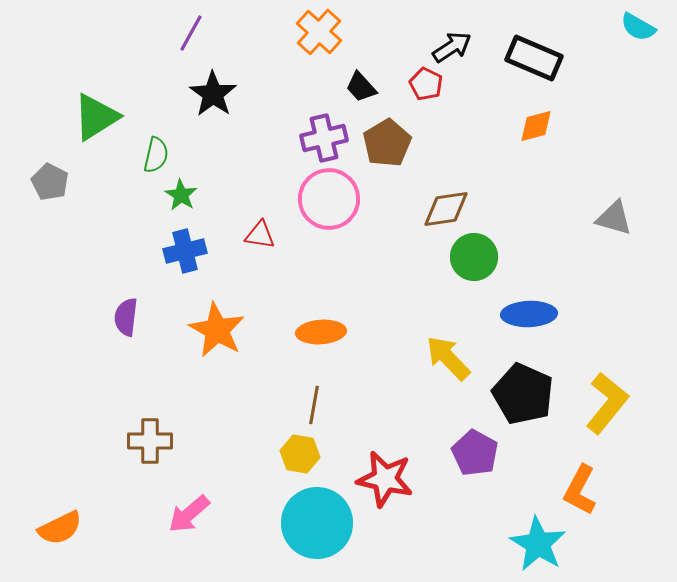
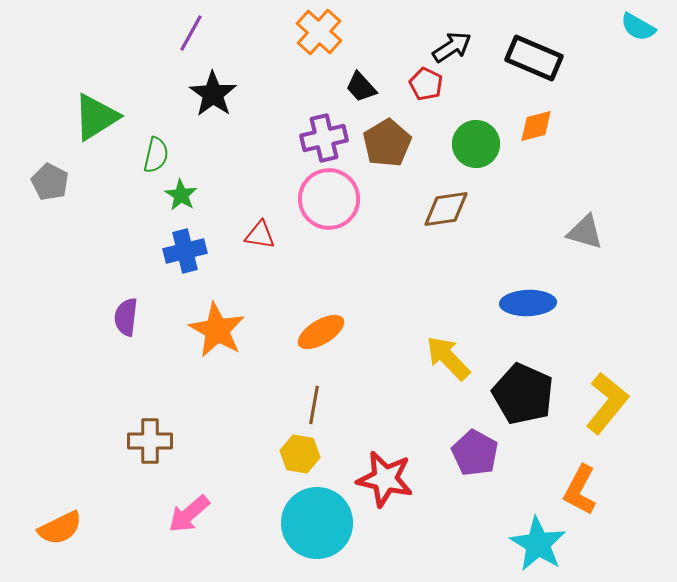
gray triangle: moved 29 px left, 14 px down
green circle: moved 2 px right, 113 px up
blue ellipse: moved 1 px left, 11 px up
orange ellipse: rotated 27 degrees counterclockwise
